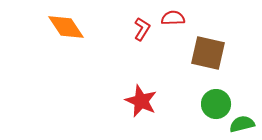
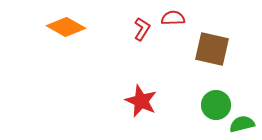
orange diamond: rotated 27 degrees counterclockwise
brown square: moved 4 px right, 4 px up
green circle: moved 1 px down
